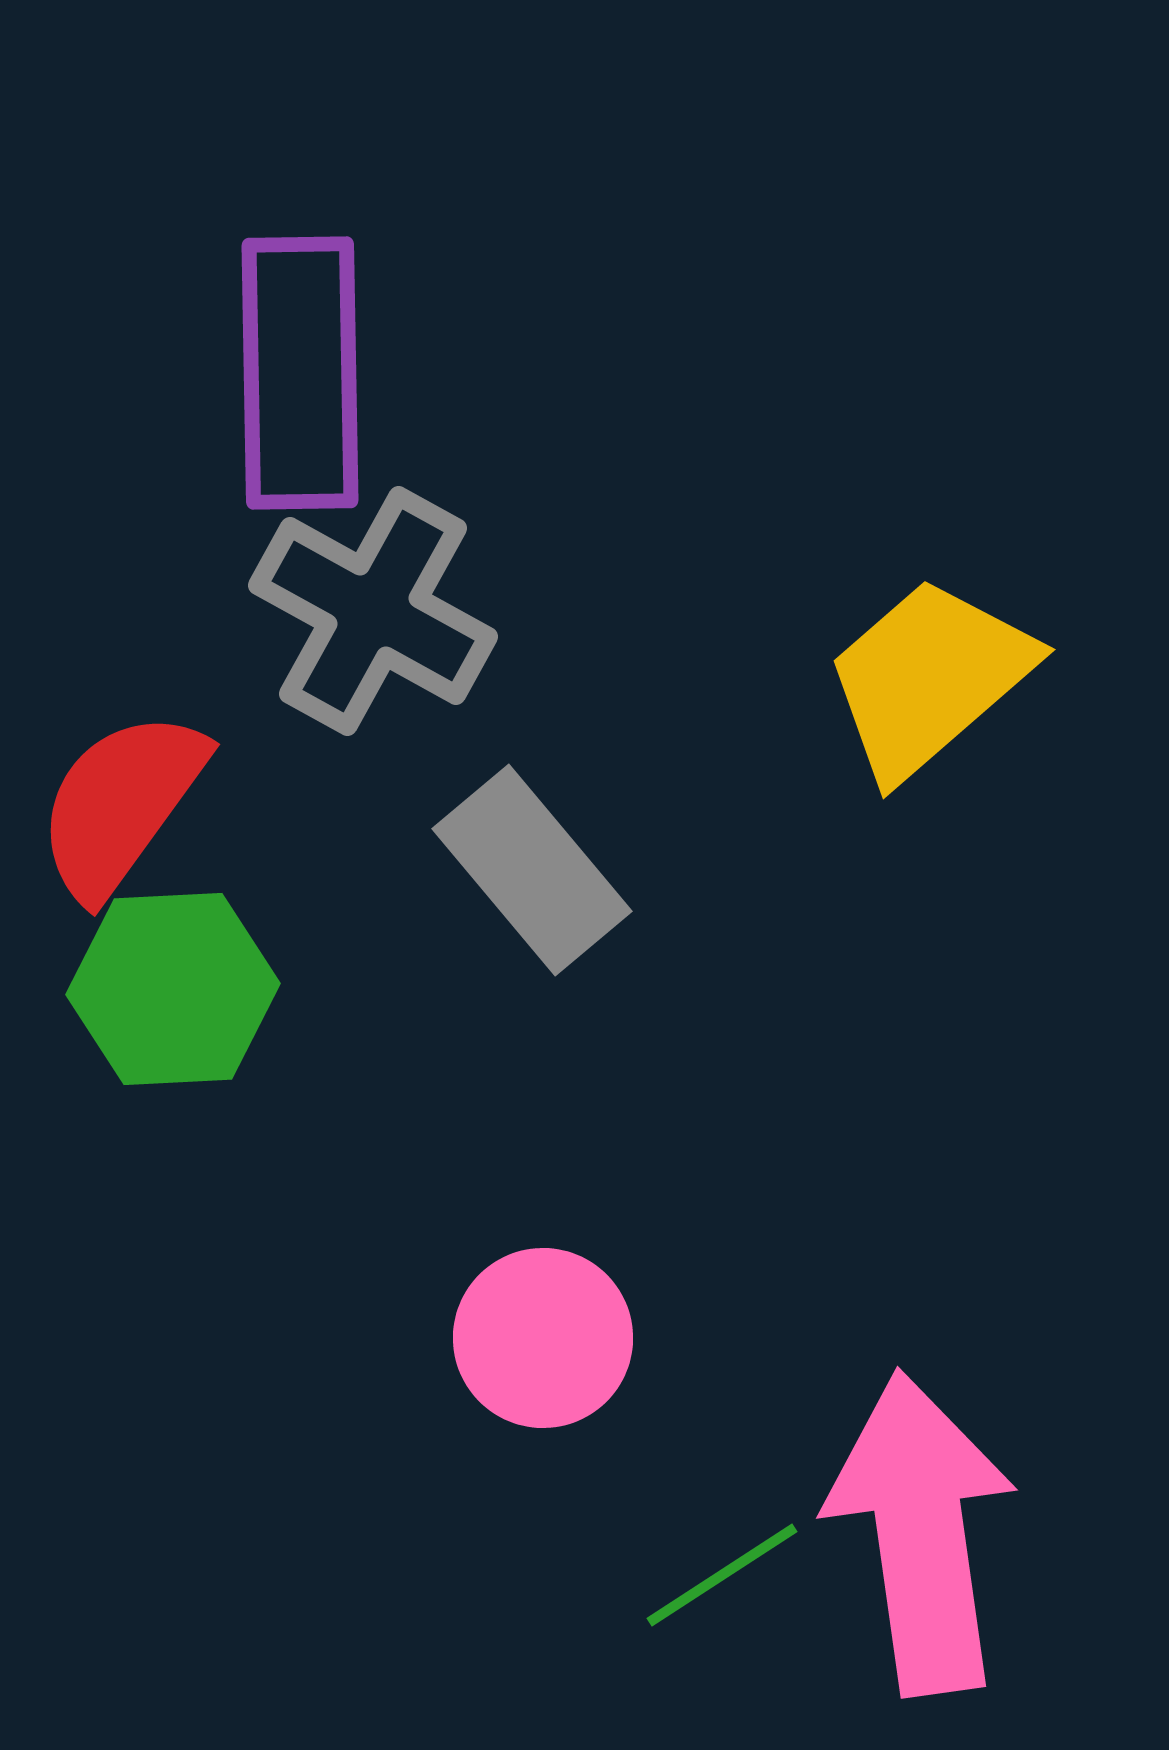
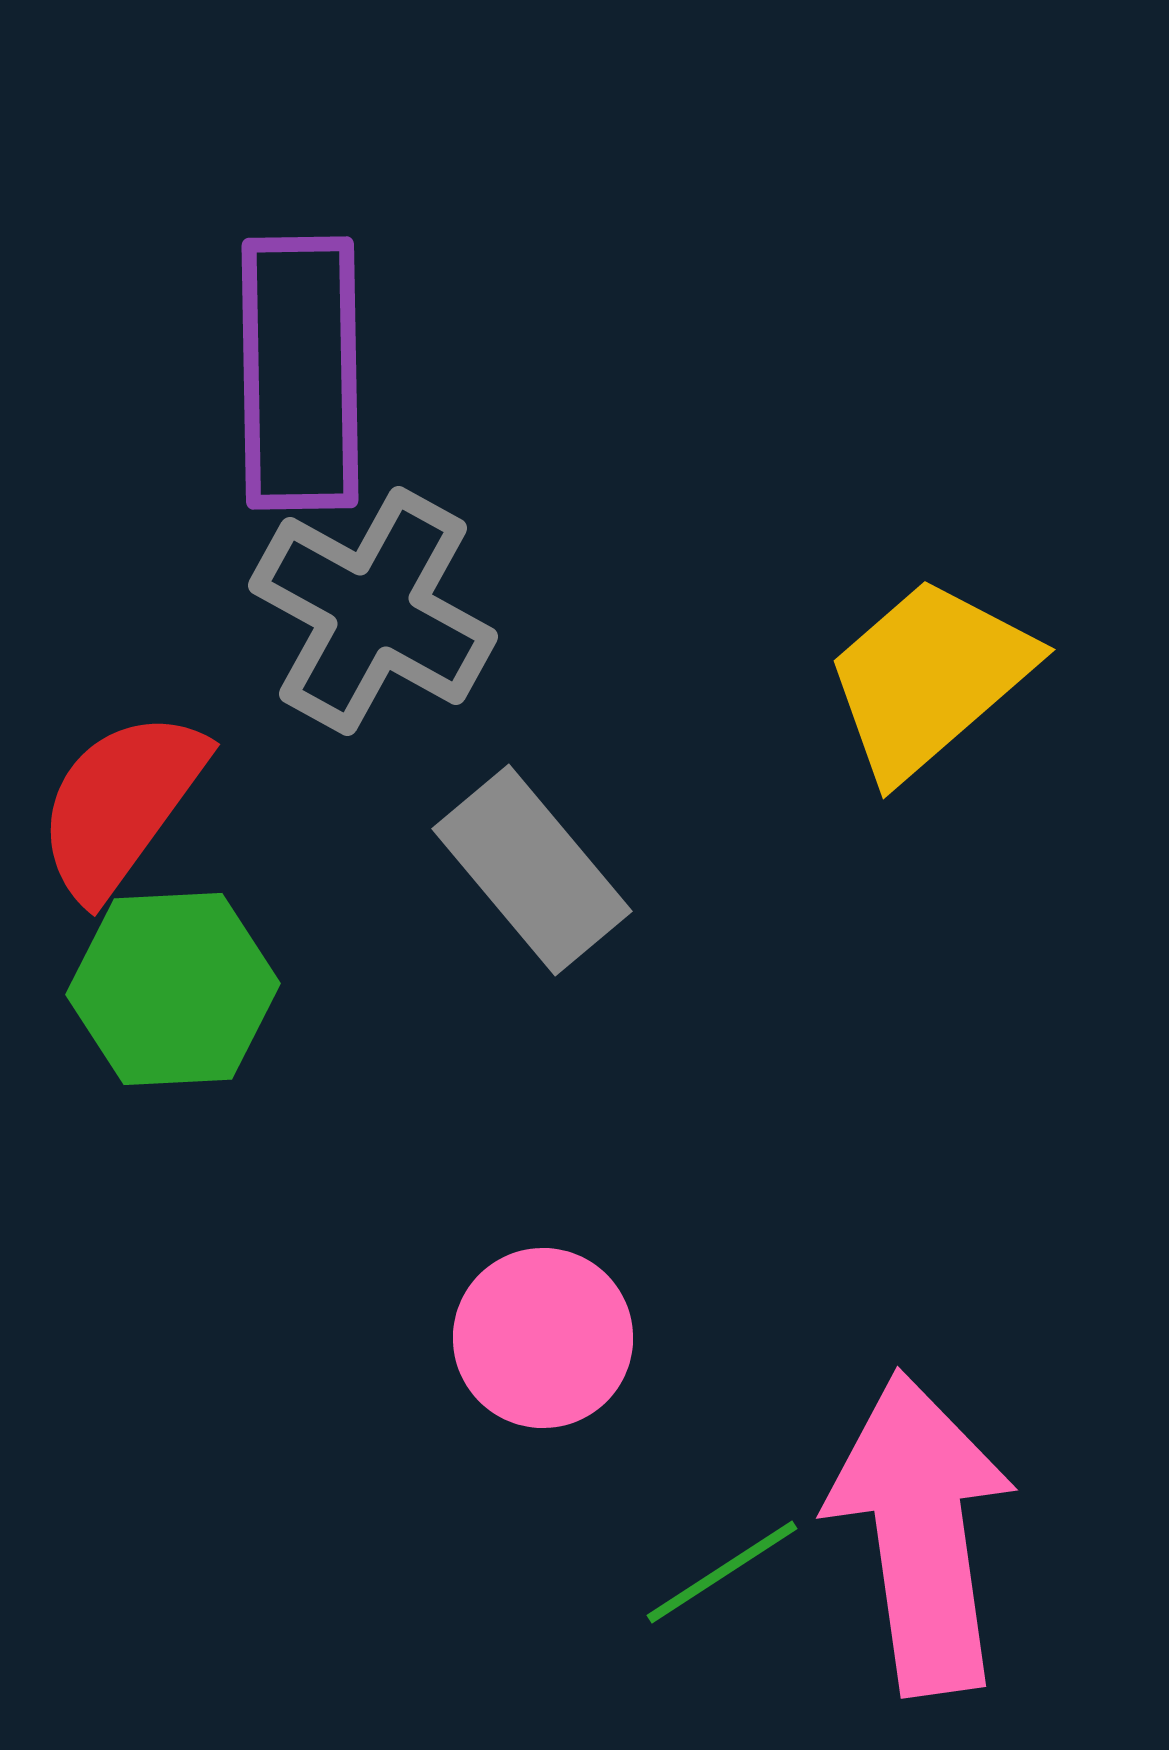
green line: moved 3 px up
